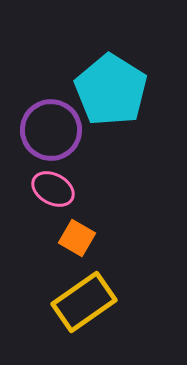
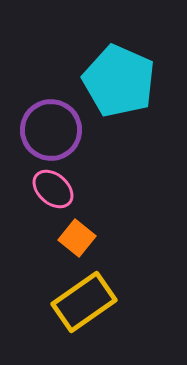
cyan pentagon: moved 8 px right, 9 px up; rotated 8 degrees counterclockwise
pink ellipse: rotated 12 degrees clockwise
orange square: rotated 9 degrees clockwise
